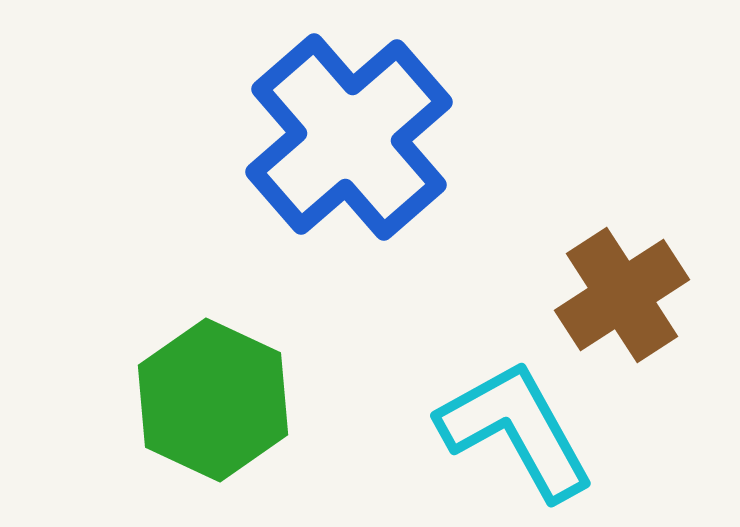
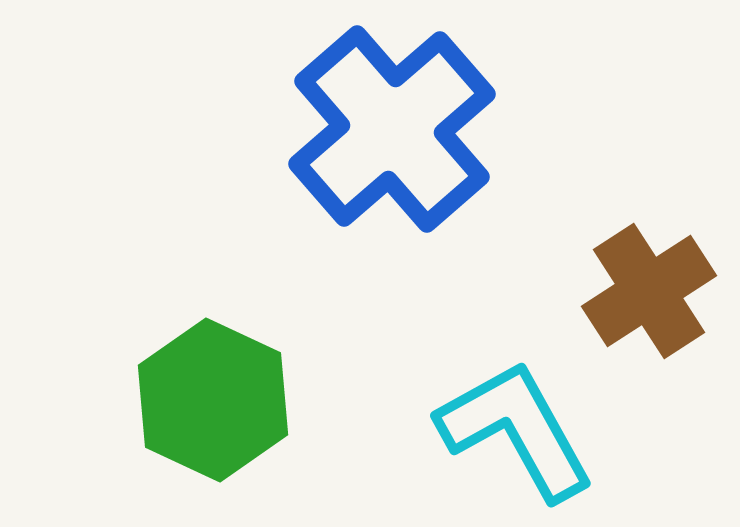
blue cross: moved 43 px right, 8 px up
brown cross: moved 27 px right, 4 px up
